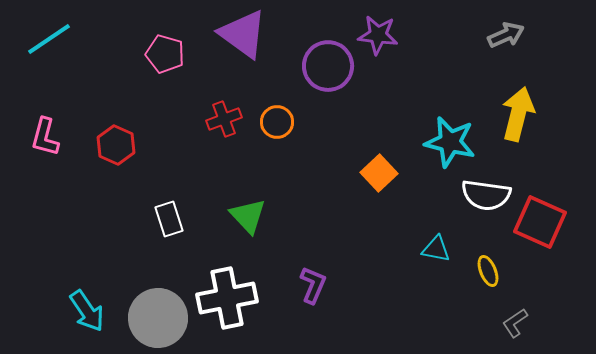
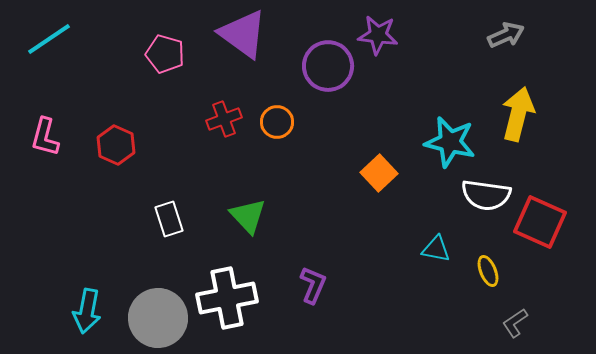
cyan arrow: rotated 45 degrees clockwise
